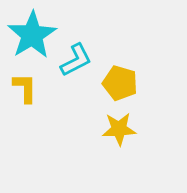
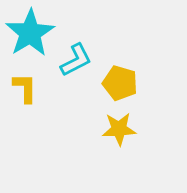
cyan star: moved 2 px left, 2 px up
